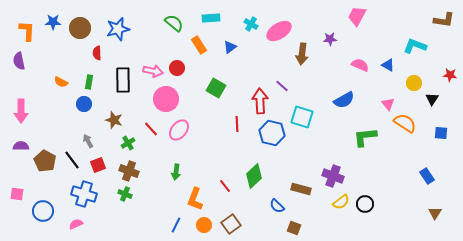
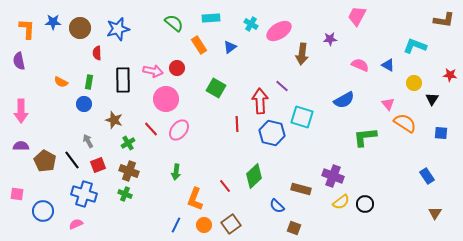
orange L-shape at (27, 31): moved 2 px up
